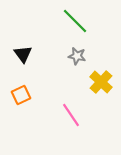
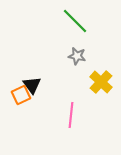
black triangle: moved 9 px right, 31 px down
pink line: rotated 40 degrees clockwise
